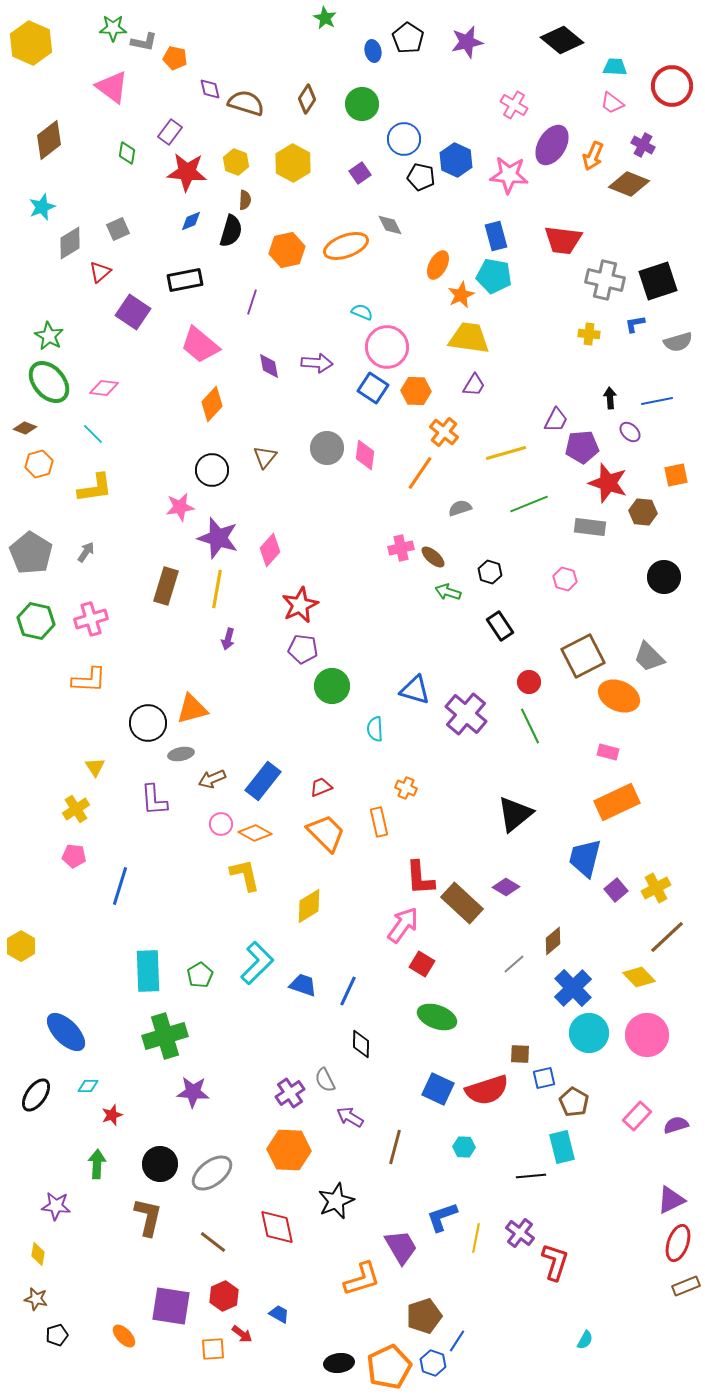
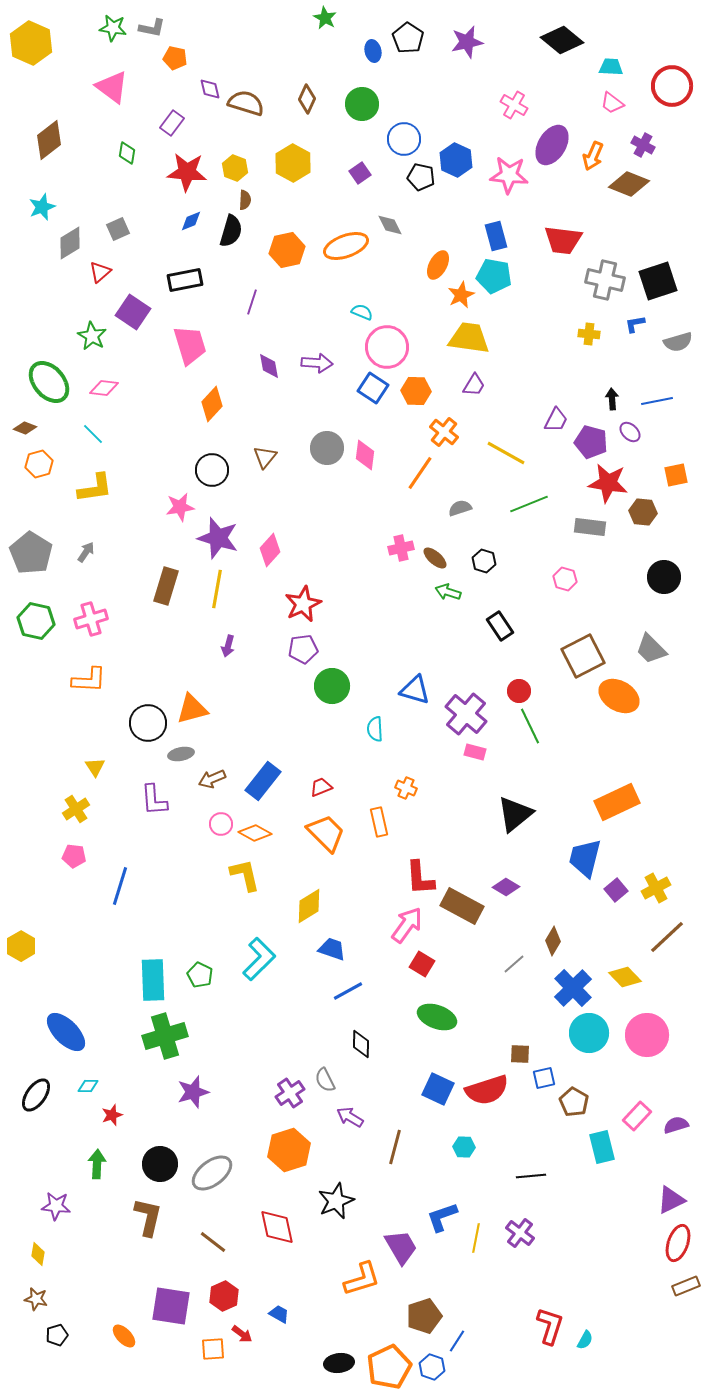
green star at (113, 28): rotated 8 degrees clockwise
gray L-shape at (144, 42): moved 8 px right, 14 px up
cyan trapezoid at (615, 67): moved 4 px left
brown diamond at (307, 99): rotated 8 degrees counterclockwise
purple rectangle at (170, 132): moved 2 px right, 9 px up
yellow hexagon at (236, 162): moved 1 px left, 6 px down
green star at (49, 336): moved 43 px right
pink trapezoid at (200, 345): moved 10 px left; rotated 147 degrees counterclockwise
black arrow at (610, 398): moved 2 px right, 1 px down
purple pentagon at (582, 447): moved 9 px right, 5 px up; rotated 20 degrees clockwise
yellow line at (506, 453): rotated 45 degrees clockwise
red star at (608, 483): rotated 9 degrees counterclockwise
brown ellipse at (433, 557): moved 2 px right, 1 px down
black hexagon at (490, 572): moved 6 px left, 11 px up
red star at (300, 605): moved 3 px right, 1 px up
purple arrow at (228, 639): moved 7 px down
purple pentagon at (303, 649): rotated 16 degrees counterclockwise
gray trapezoid at (649, 657): moved 2 px right, 8 px up
red circle at (529, 682): moved 10 px left, 9 px down
orange ellipse at (619, 696): rotated 6 degrees clockwise
pink rectangle at (608, 752): moved 133 px left
brown rectangle at (462, 903): moved 3 px down; rotated 15 degrees counterclockwise
pink arrow at (403, 925): moved 4 px right
brown diamond at (553, 941): rotated 20 degrees counterclockwise
cyan L-shape at (257, 963): moved 2 px right, 4 px up
cyan rectangle at (148, 971): moved 5 px right, 9 px down
green pentagon at (200, 975): rotated 15 degrees counterclockwise
yellow diamond at (639, 977): moved 14 px left
blue trapezoid at (303, 985): moved 29 px right, 36 px up
blue line at (348, 991): rotated 36 degrees clockwise
purple star at (193, 1092): rotated 20 degrees counterclockwise
cyan rectangle at (562, 1147): moved 40 px right
orange hexagon at (289, 1150): rotated 21 degrees counterclockwise
red L-shape at (555, 1262): moved 5 px left, 64 px down
blue hexagon at (433, 1363): moved 1 px left, 4 px down
